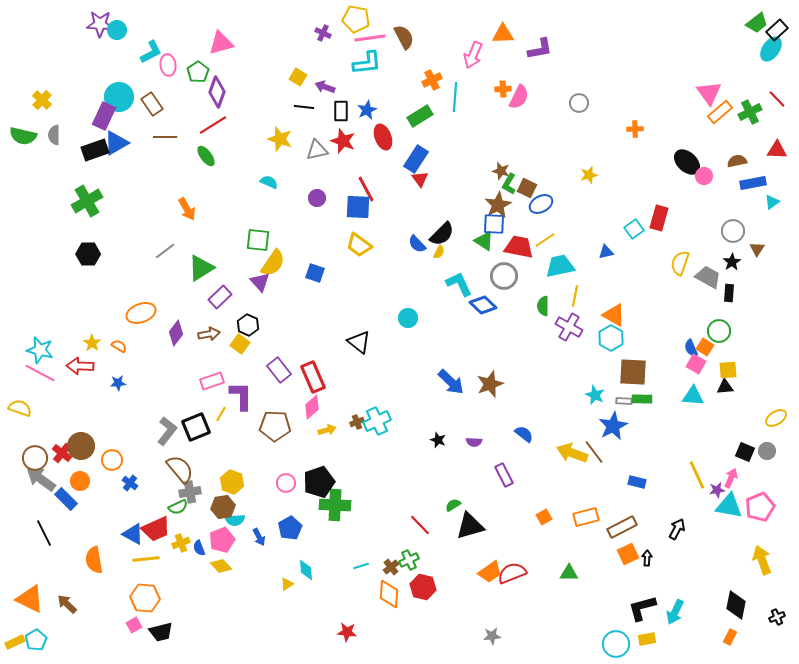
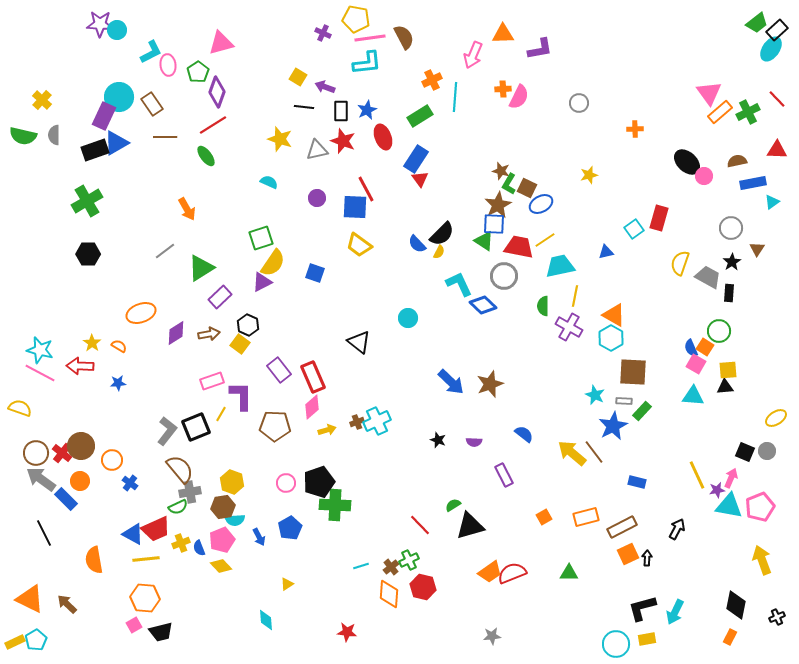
green cross at (750, 112): moved 2 px left
blue square at (358, 207): moved 3 px left
gray circle at (733, 231): moved 2 px left, 3 px up
green square at (258, 240): moved 3 px right, 2 px up; rotated 25 degrees counterclockwise
purple triangle at (260, 282): moved 2 px right; rotated 45 degrees clockwise
purple diamond at (176, 333): rotated 20 degrees clockwise
green rectangle at (642, 399): moved 12 px down; rotated 48 degrees counterclockwise
yellow arrow at (572, 453): rotated 20 degrees clockwise
brown circle at (35, 458): moved 1 px right, 5 px up
cyan diamond at (306, 570): moved 40 px left, 50 px down
